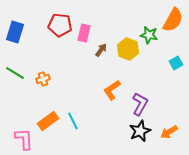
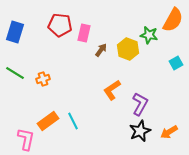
pink L-shape: moved 2 px right; rotated 15 degrees clockwise
